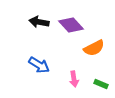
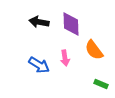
purple diamond: moved 1 px up; rotated 40 degrees clockwise
orange semicircle: moved 2 px down; rotated 80 degrees clockwise
pink arrow: moved 9 px left, 21 px up
